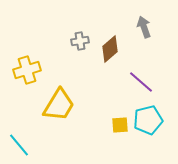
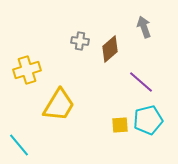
gray cross: rotated 18 degrees clockwise
